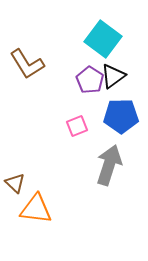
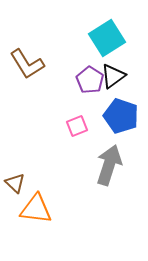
cyan square: moved 4 px right, 1 px up; rotated 21 degrees clockwise
blue pentagon: rotated 20 degrees clockwise
